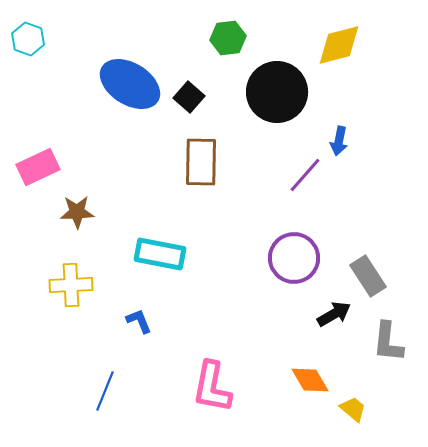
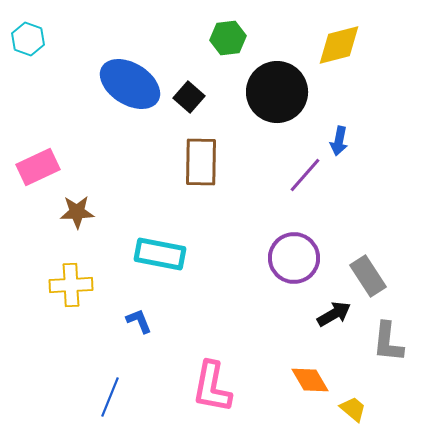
blue line: moved 5 px right, 6 px down
